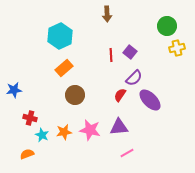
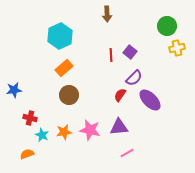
brown circle: moved 6 px left
